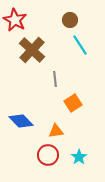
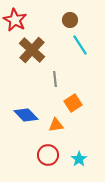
blue diamond: moved 5 px right, 6 px up
orange triangle: moved 6 px up
cyan star: moved 2 px down
